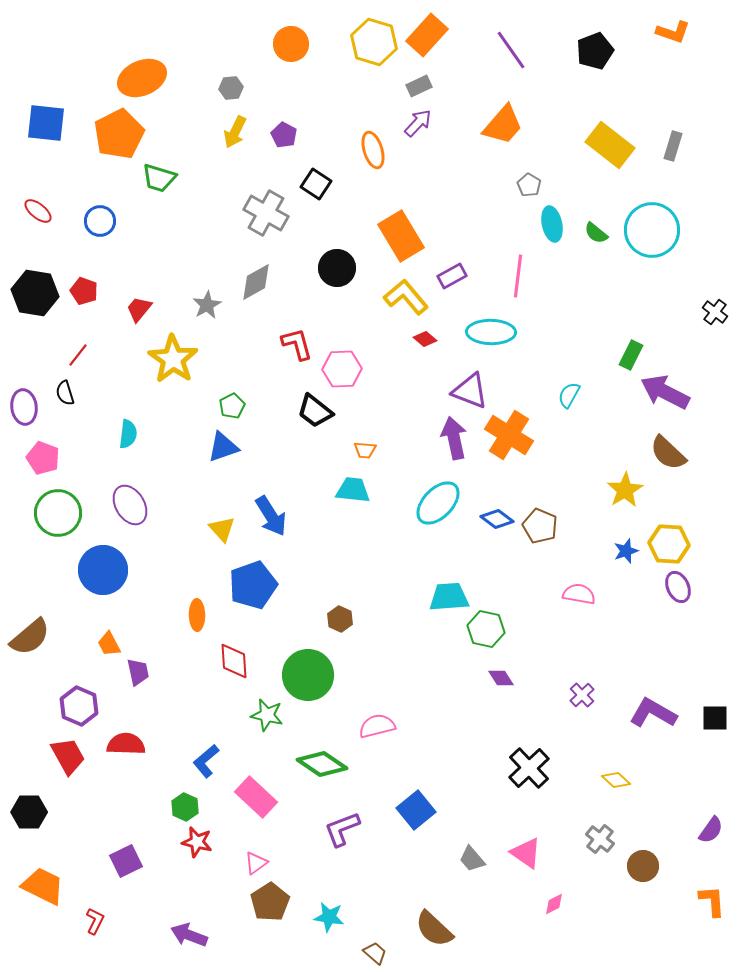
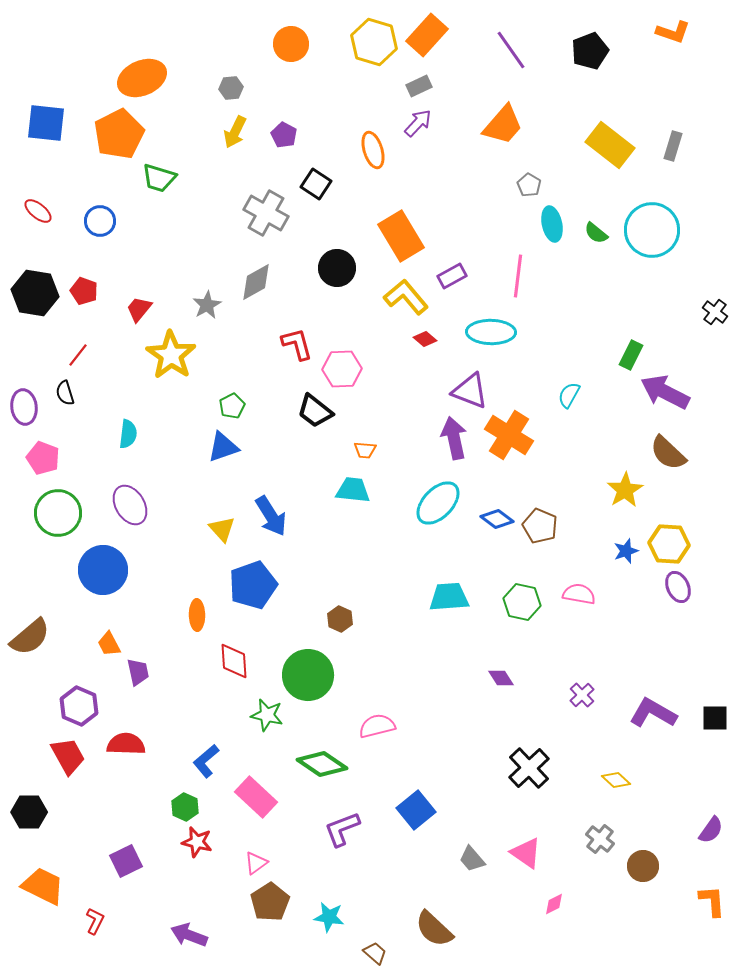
black pentagon at (595, 51): moved 5 px left
yellow star at (173, 359): moved 2 px left, 4 px up
green hexagon at (486, 629): moved 36 px right, 27 px up
